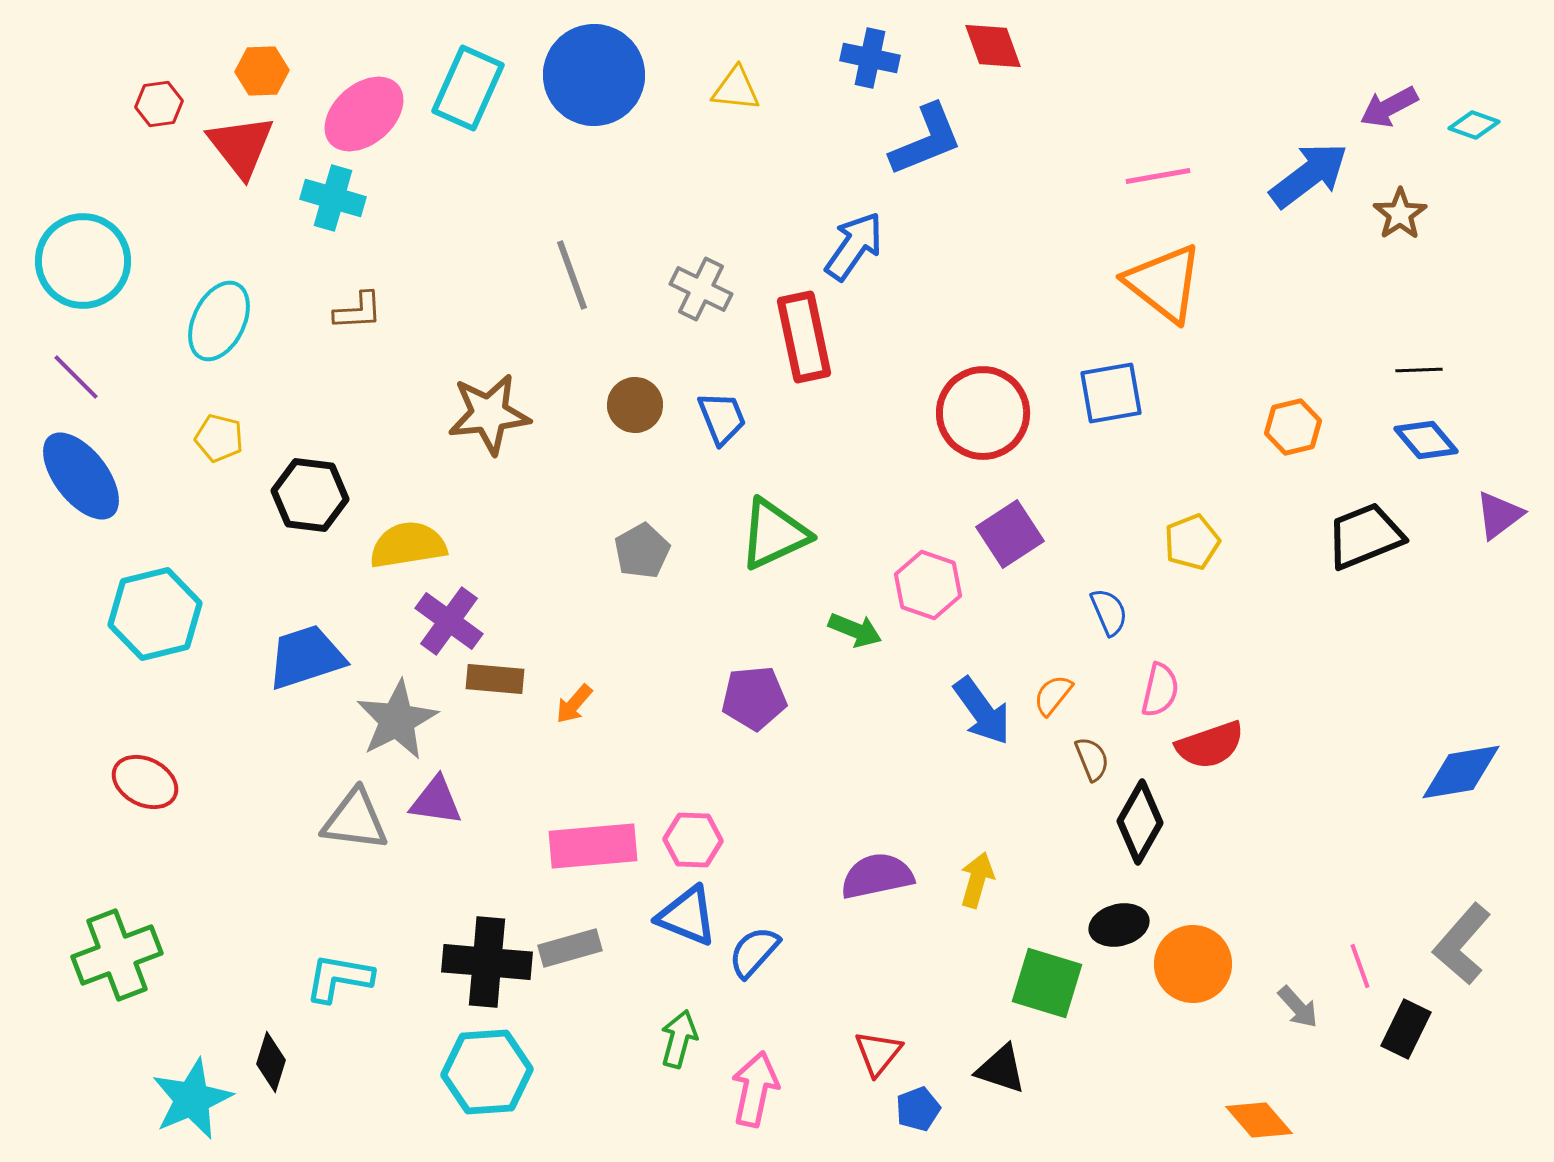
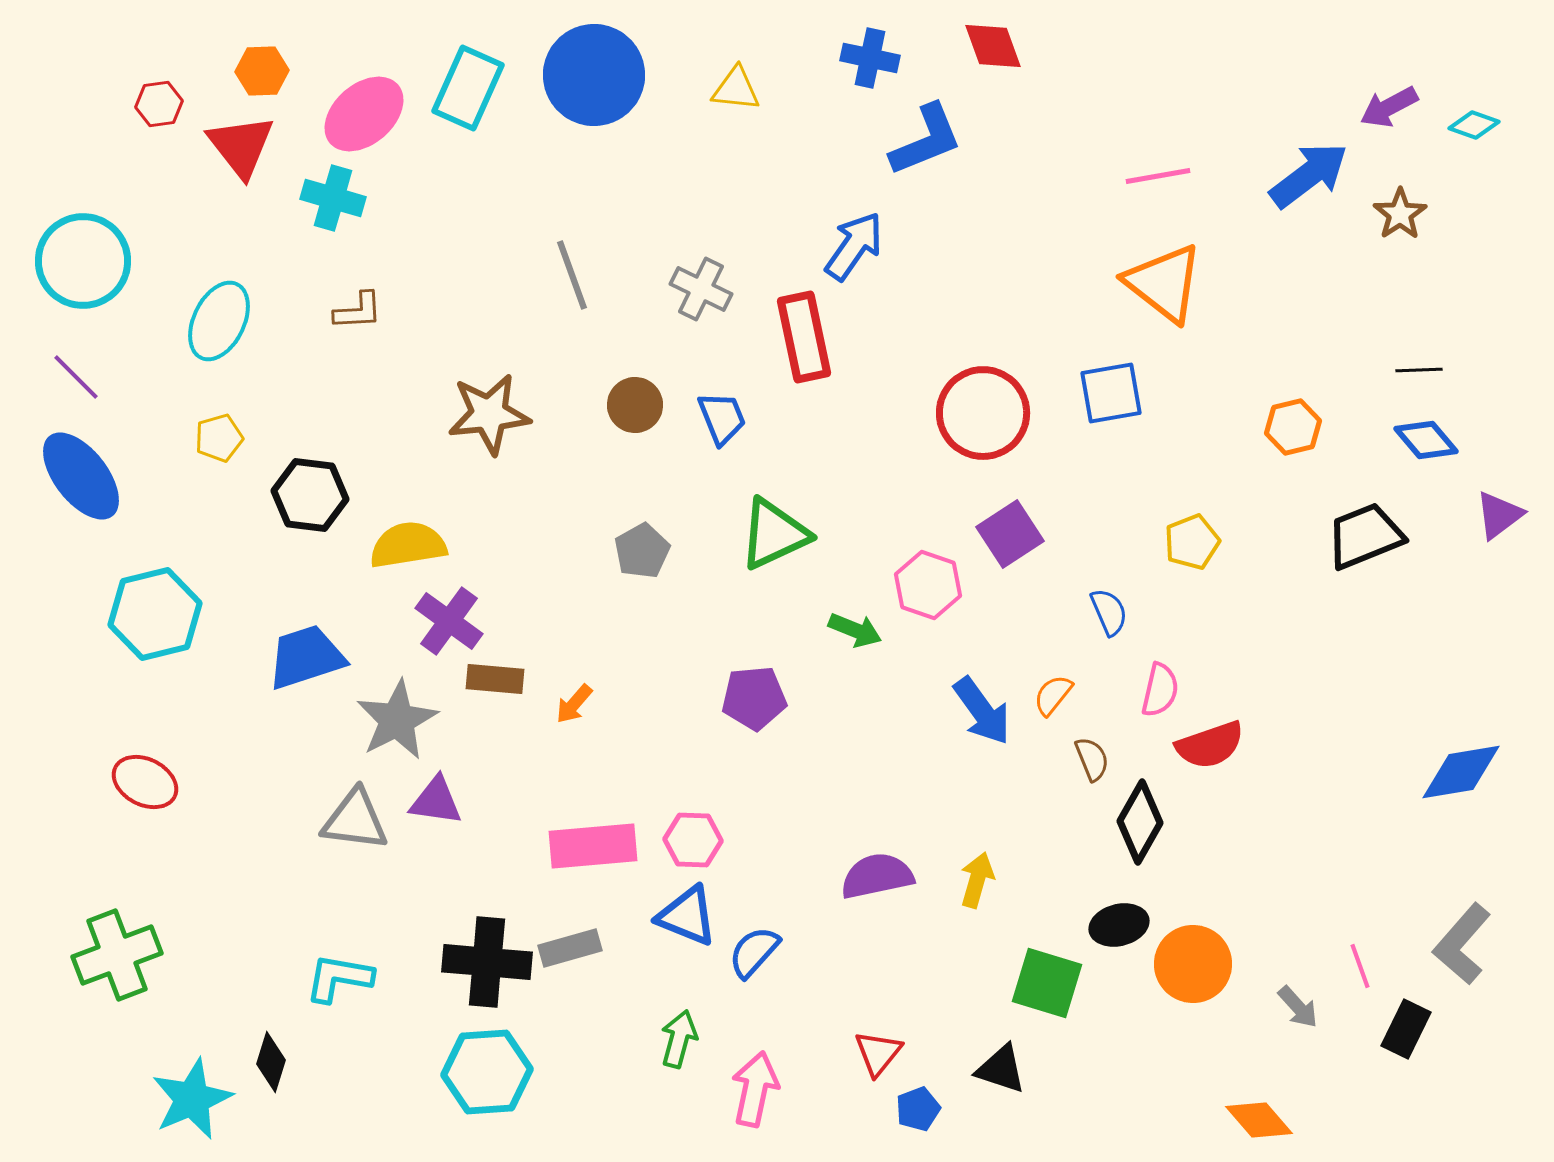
yellow pentagon at (219, 438): rotated 30 degrees counterclockwise
